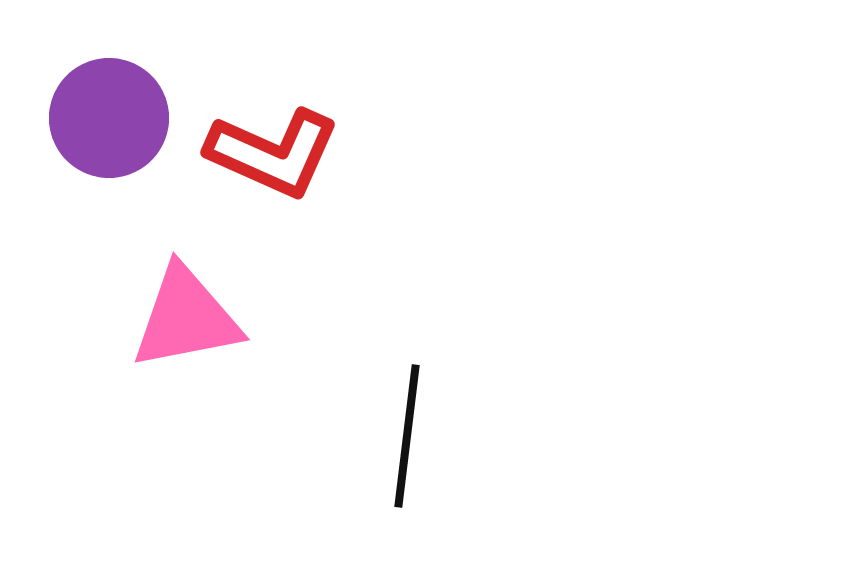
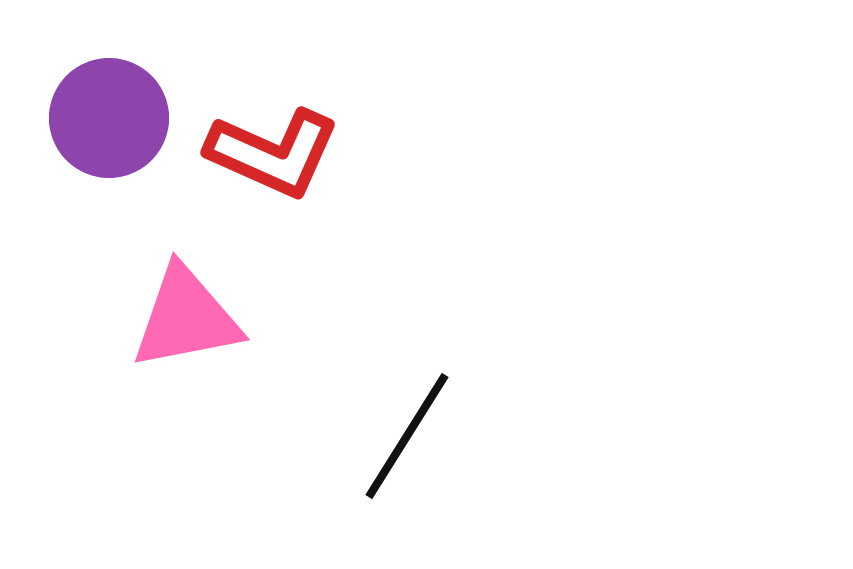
black line: rotated 25 degrees clockwise
